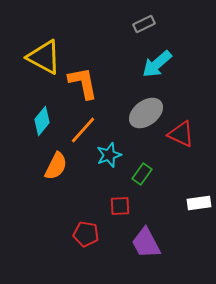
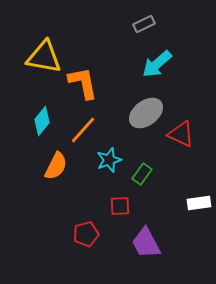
yellow triangle: rotated 18 degrees counterclockwise
cyan star: moved 5 px down
red pentagon: rotated 25 degrees counterclockwise
